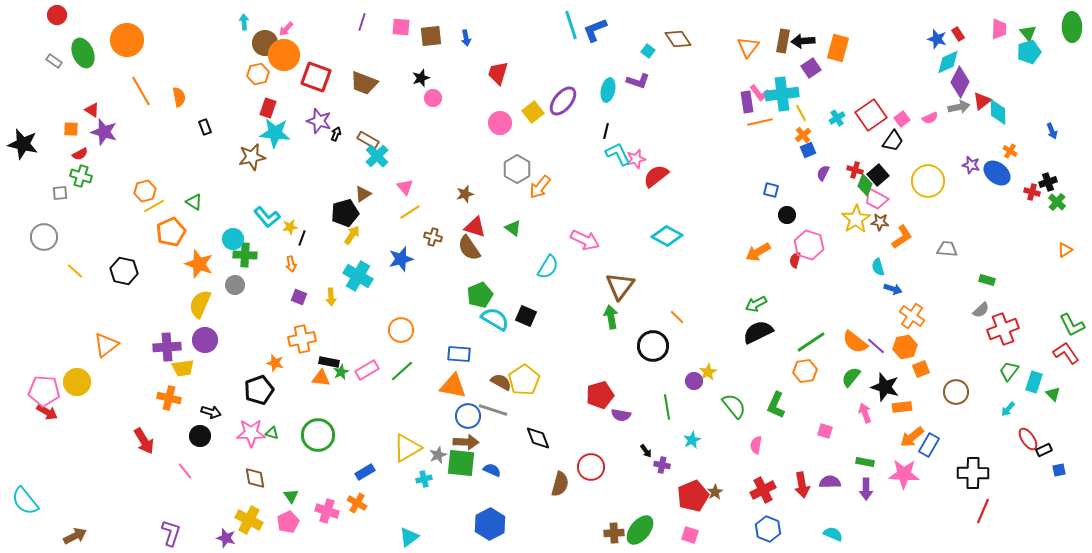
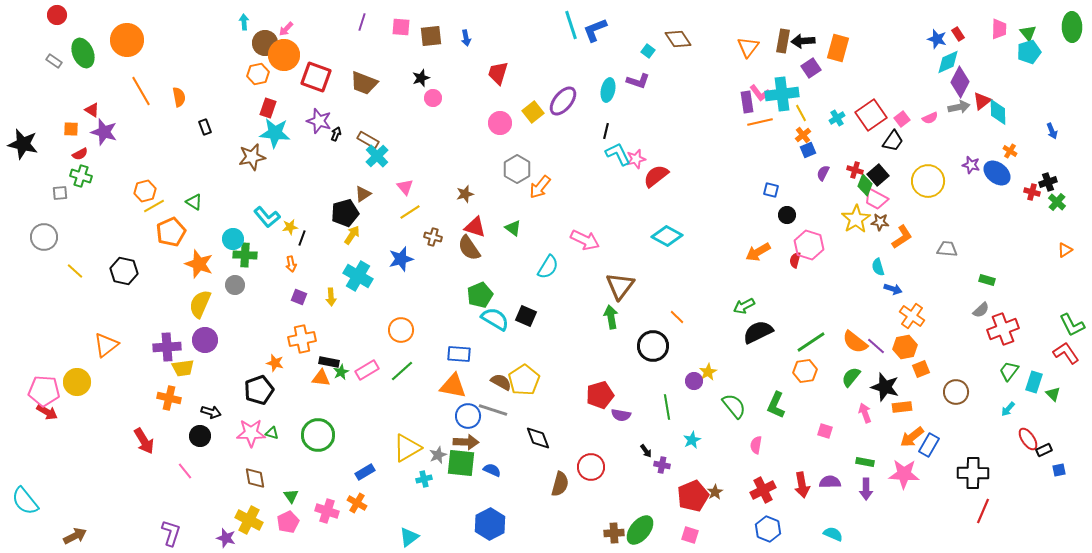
green arrow at (756, 304): moved 12 px left, 2 px down
